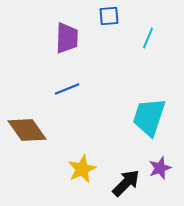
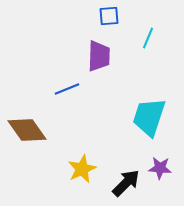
purple trapezoid: moved 32 px right, 18 px down
purple star: rotated 25 degrees clockwise
